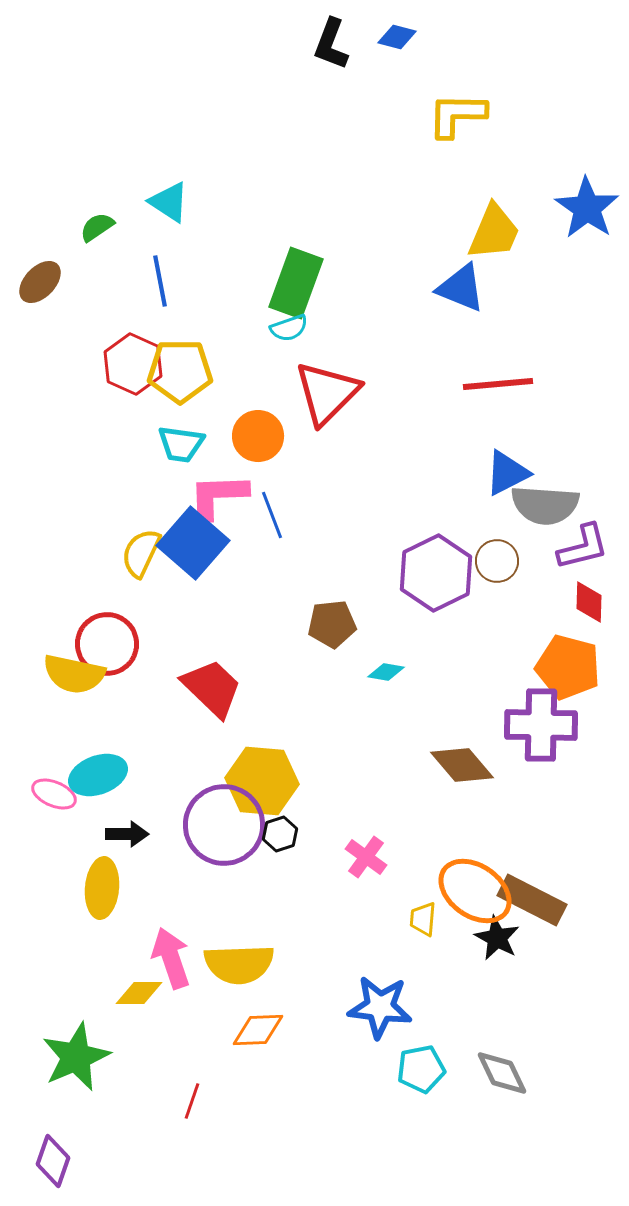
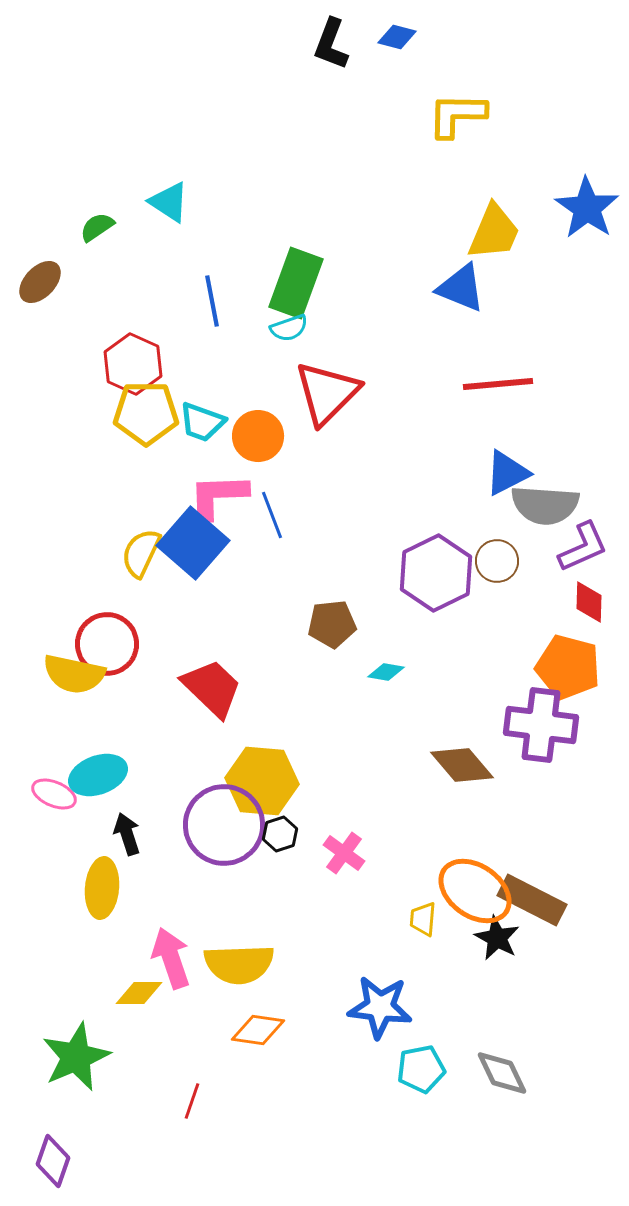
blue line at (160, 281): moved 52 px right, 20 px down
yellow pentagon at (180, 371): moved 34 px left, 42 px down
cyan trapezoid at (181, 444): moved 21 px right, 22 px up; rotated 12 degrees clockwise
purple L-shape at (583, 547): rotated 10 degrees counterclockwise
purple cross at (541, 725): rotated 6 degrees clockwise
black arrow at (127, 834): rotated 108 degrees counterclockwise
pink cross at (366, 857): moved 22 px left, 4 px up
orange diamond at (258, 1030): rotated 10 degrees clockwise
